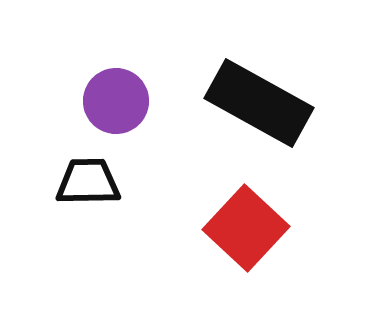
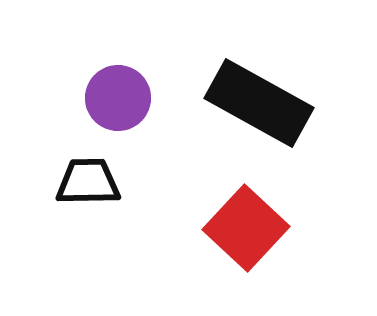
purple circle: moved 2 px right, 3 px up
